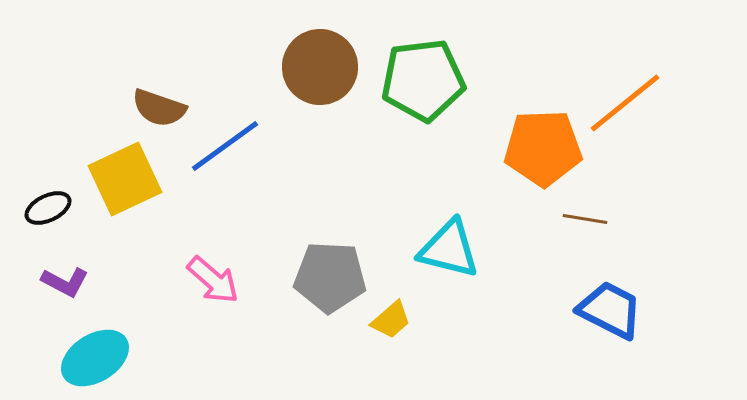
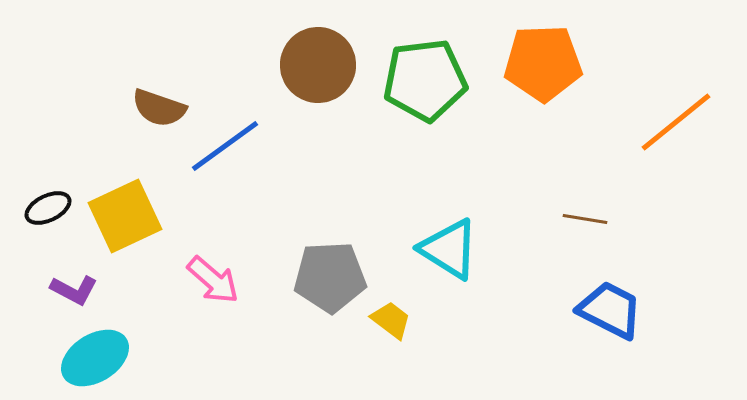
brown circle: moved 2 px left, 2 px up
green pentagon: moved 2 px right
orange line: moved 51 px right, 19 px down
orange pentagon: moved 85 px up
yellow square: moved 37 px down
cyan triangle: rotated 18 degrees clockwise
gray pentagon: rotated 6 degrees counterclockwise
purple L-shape: moved 9 px right, 8 px down
yellow trapezoid: rotated 102 degrees counterclockwise
